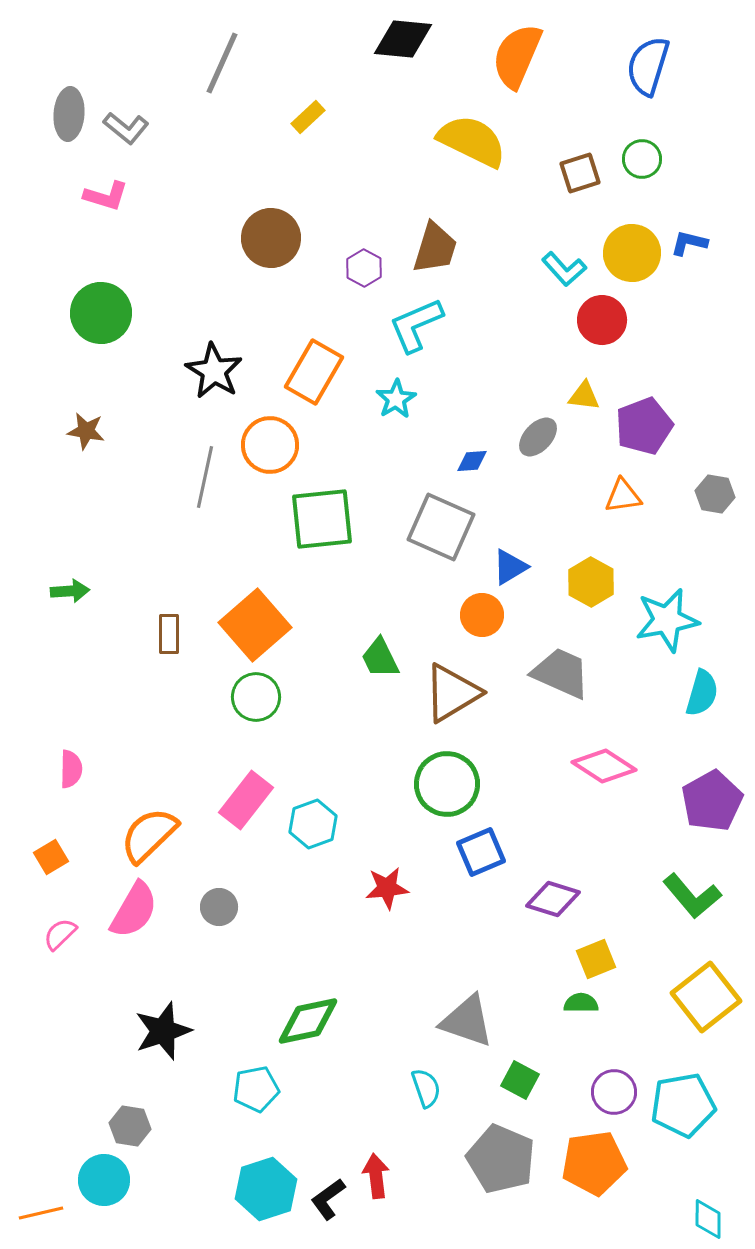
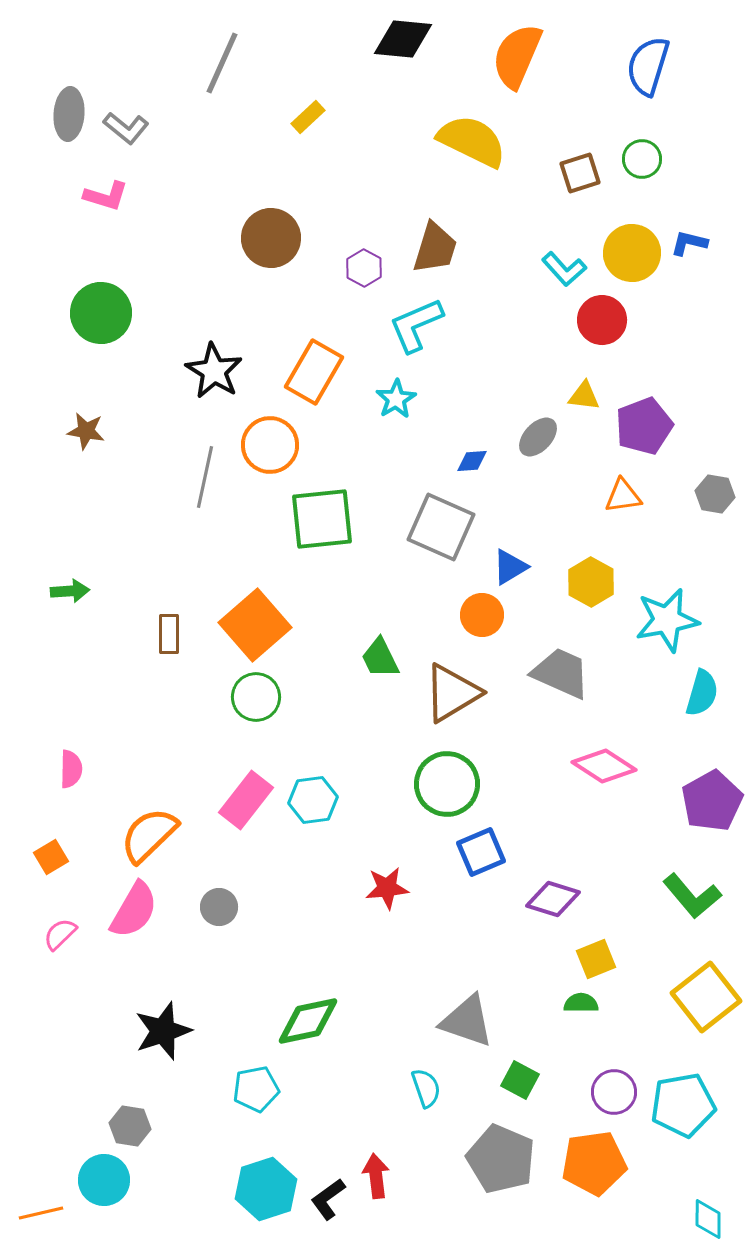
cyan hexagon at (313, 824): moved 24 px up; rotated 12 degrees clockwise
